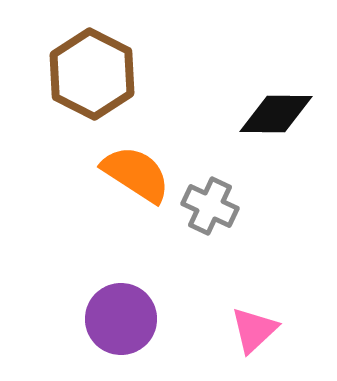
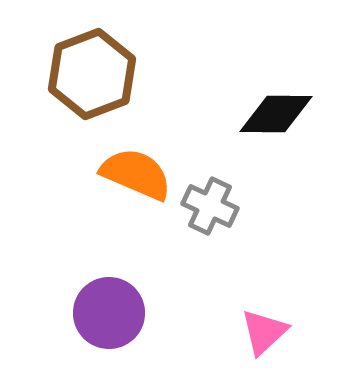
brown hexagon: rotated 12 degrees clockwise
orange semicircle: rotated 10 degrees counterclockwise
purple circle: moved 12 px left, 6 px up
pink triangle: moved 10 px right, 2 px down
